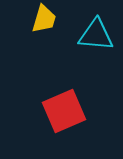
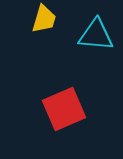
red square: moved 2 px up
